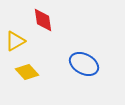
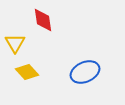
yellow triangle: moved 2 px down; rotated 30 degrees counterclockwise
blue ellipse: moved 1 px right, 8 px down; rotated 52 degrees counterclockwise
